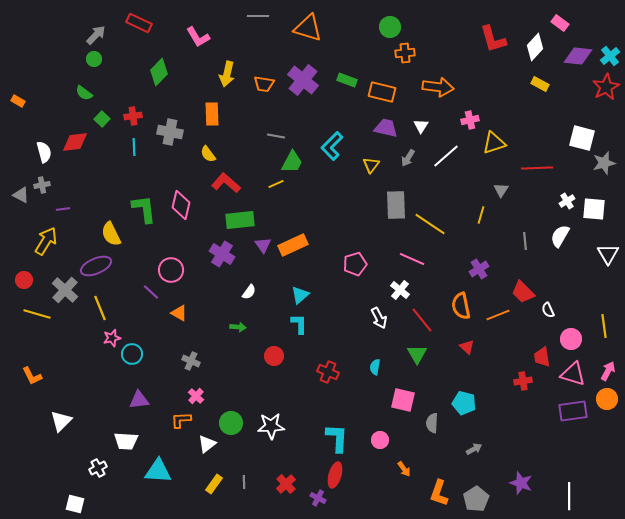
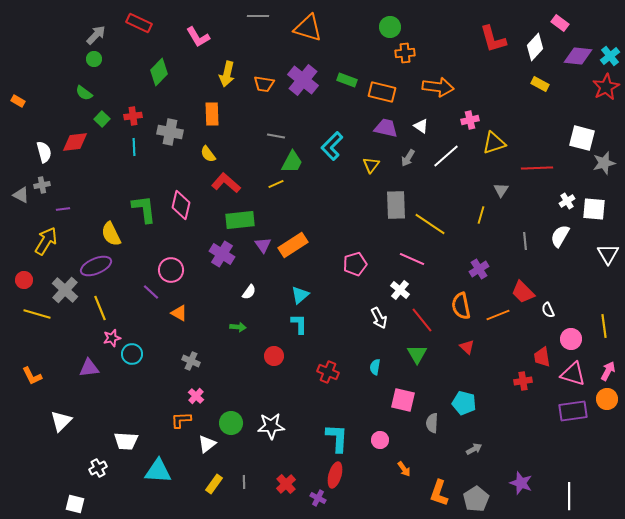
white triangle at (421, 126): rotated 28 degrees counterclockwise
orange rectangle at (293, 245): rotated 8 degrees counterclockwise
purple triangle at (139, 400): moved 50 px left, 32 px up
